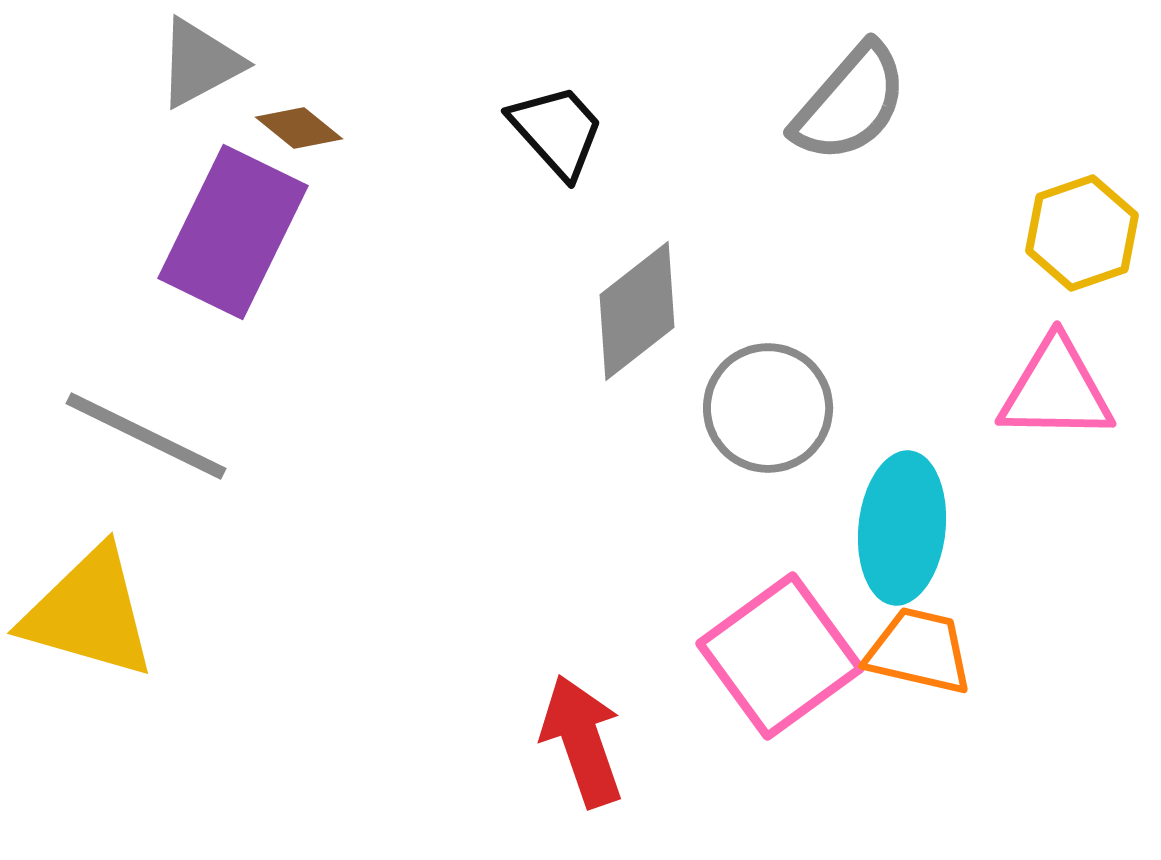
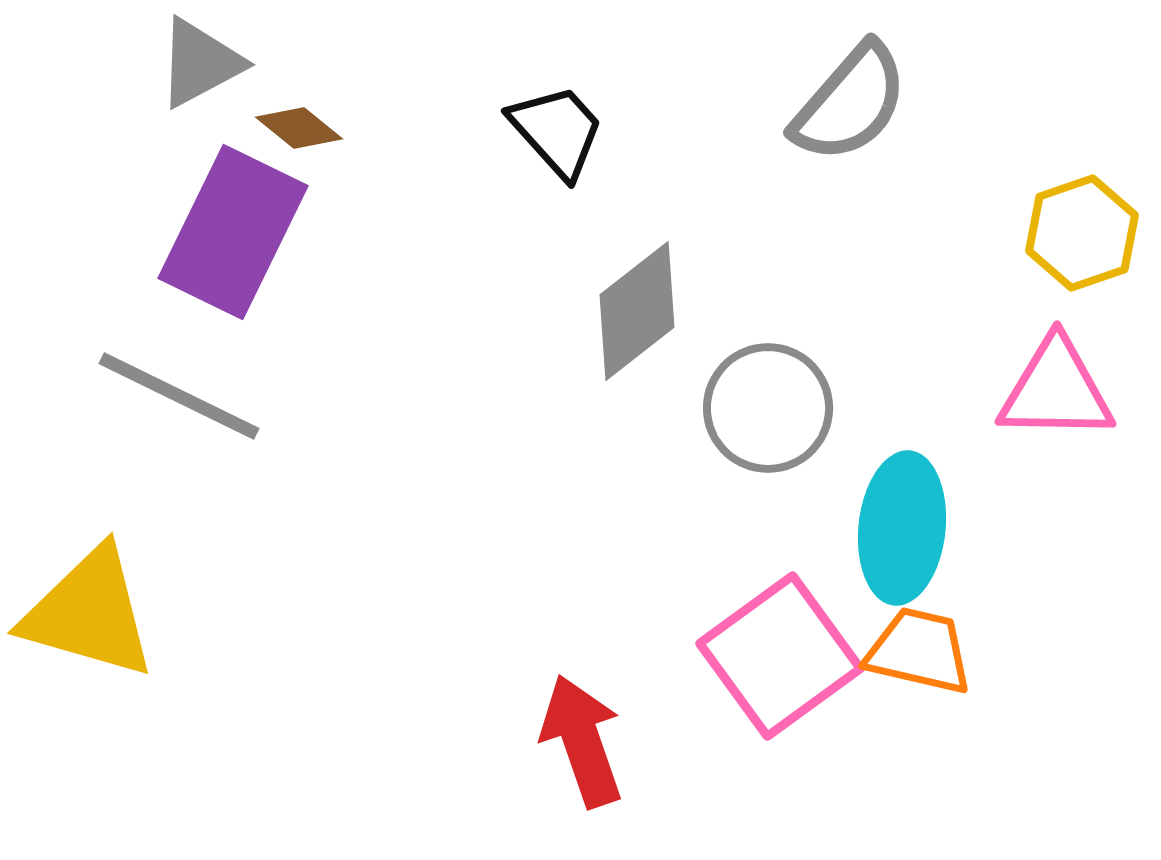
gray line: moved 33 px right, 40 px up
